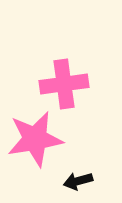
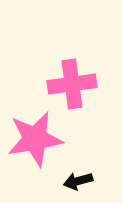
pink cross: moved 8 px right
